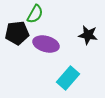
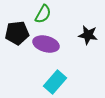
green semicircle: moved 8 px right
cyan rectangle: moved 13 px left, 4 px down
